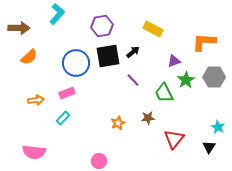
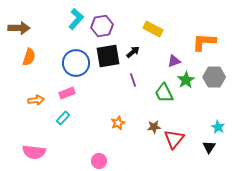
cyan L-shape: moved 19 px right, 5 px down
orange semicircle: rotated 30 degrees counterclockwise
purple line: rotated 24 degrees clockwise
brown star: moved 6 px right, 9 px down
